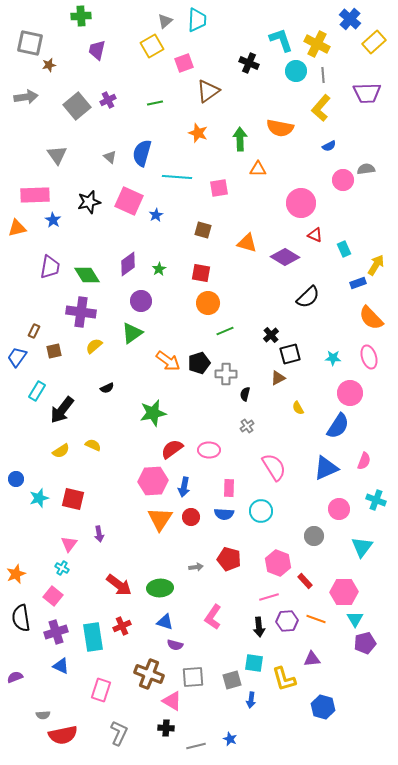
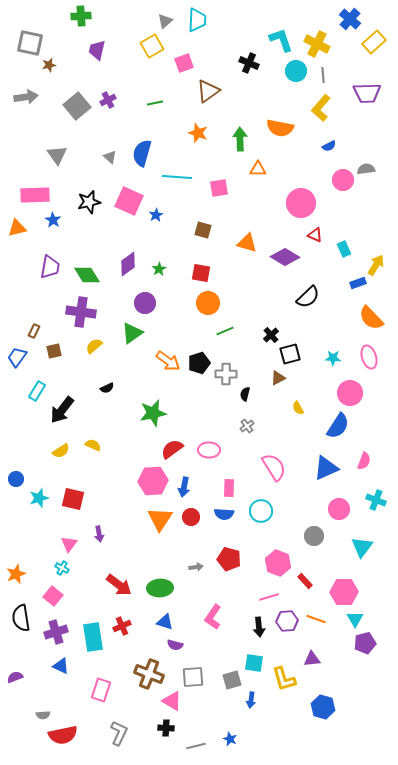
purple circle at (141, 301): moved 4 px right, 2 px down
